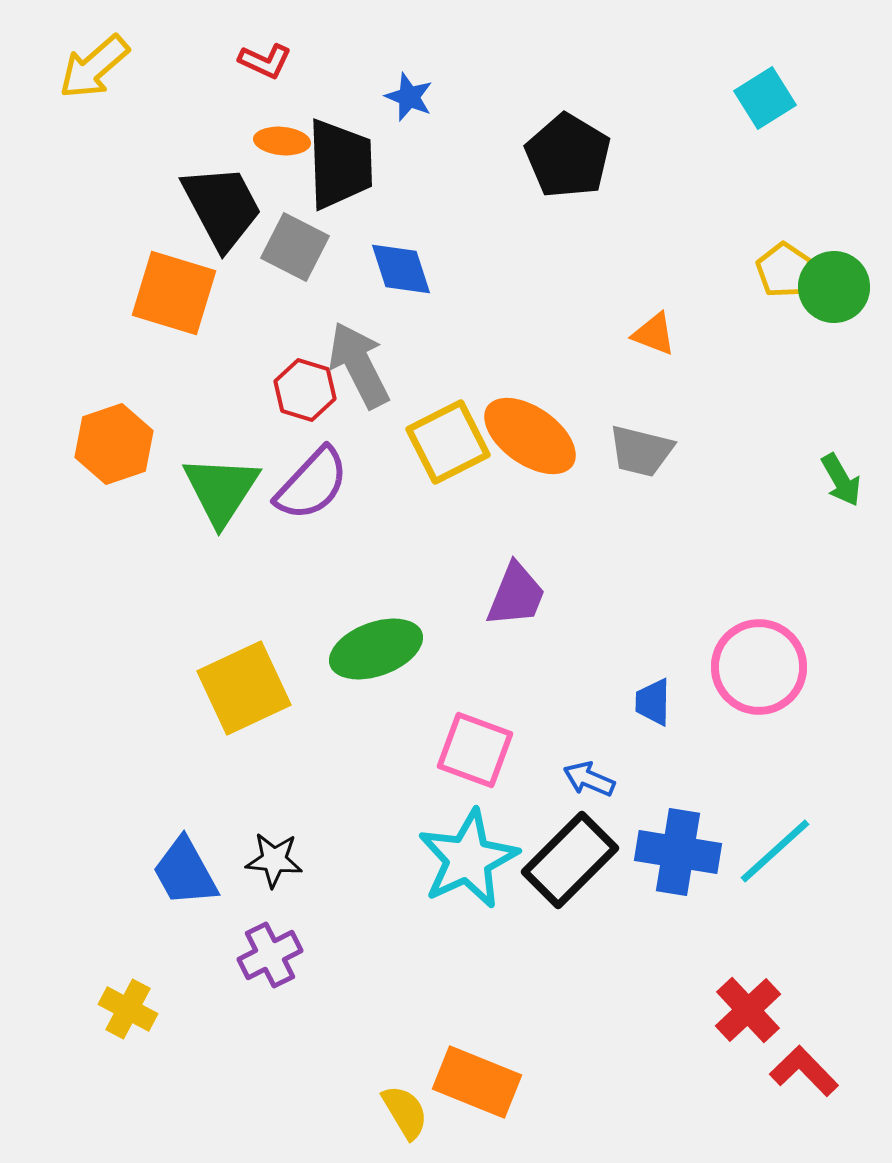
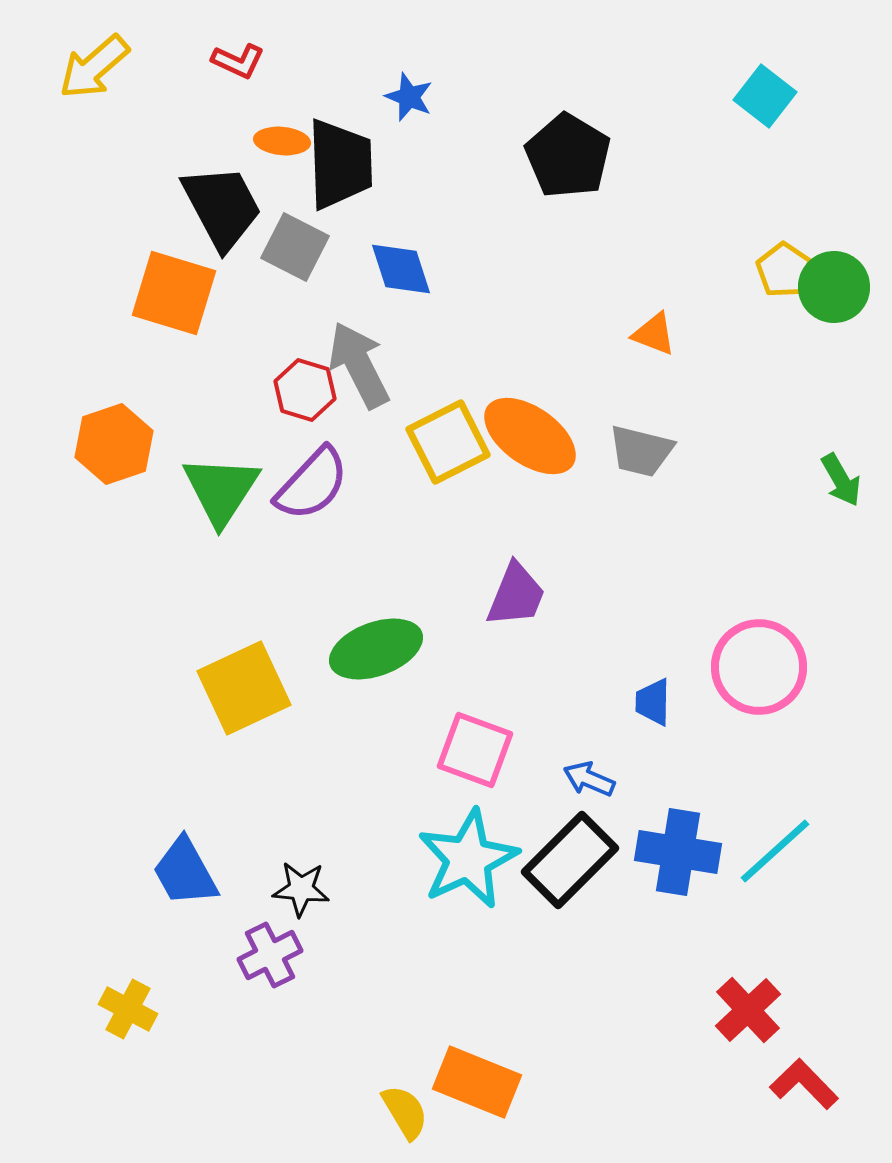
red L-shape at (265, 61): moved 27 px left
cyan square at (765, 98): moved 2 px up; rotated 20 degrees counterclockwise
black star at (274, 860): moved 27 px right, 29 px down
red L-shape at (804, 1071): moved 13 px down
